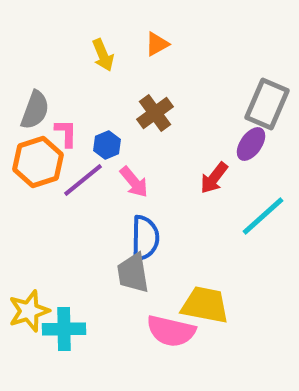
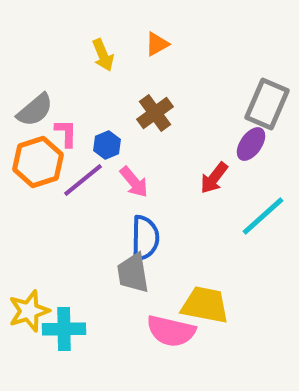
gray semicircle: rotated 30 degrees clockwise
